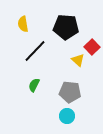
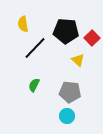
black pentagon: moved 4 px down
red square: moved 9 px up
black line: moved 3 px up
